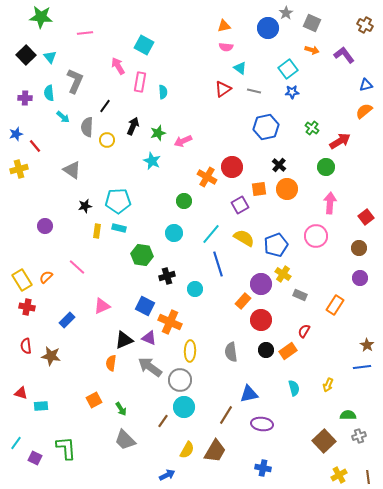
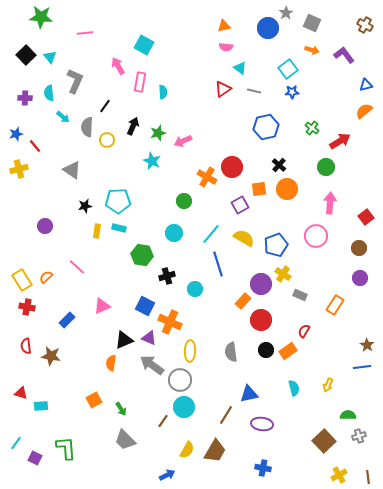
gray arrow at (150, 367): moved 2 px right, 2 px up
